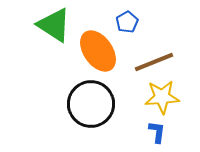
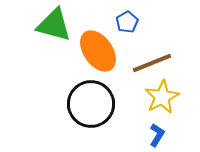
green triangle: rotated 18 degrees counterclockwise
brown line: moved 2 px left, 1 px down
yellow star: rotated 24 degrees counterclockwise
blue L-shape: moved 3 px down; rotated 25 degrees clockwise
